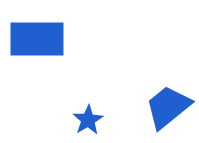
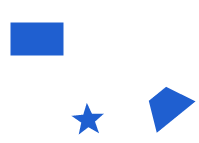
blue star: rotated 8 degrees counterclockwise
